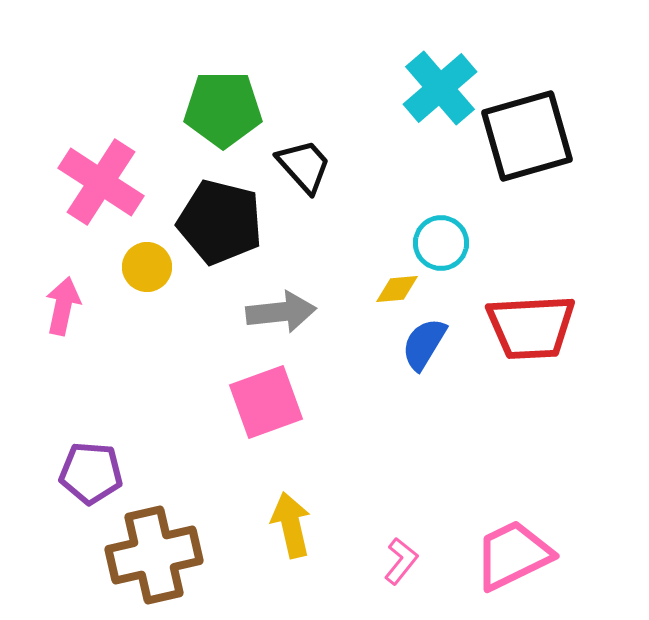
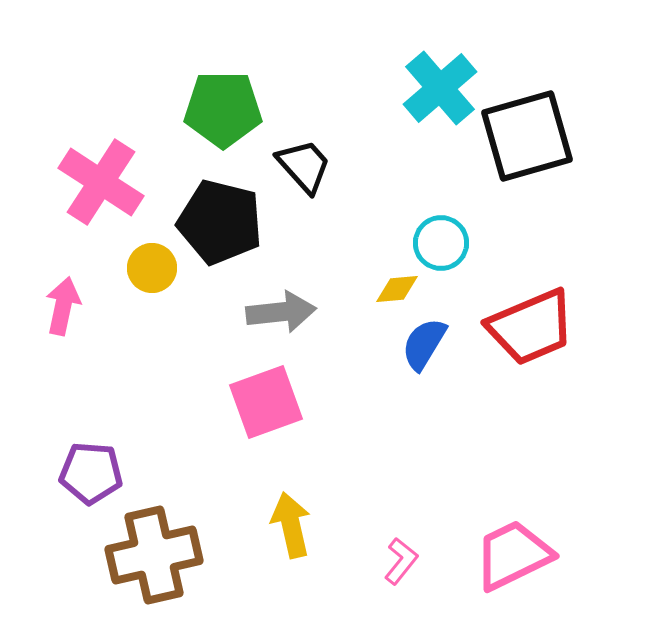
yellow circle: moved 5 px right, 1 px down
red trapezoid: rotated 20 degrees counterclockwise
